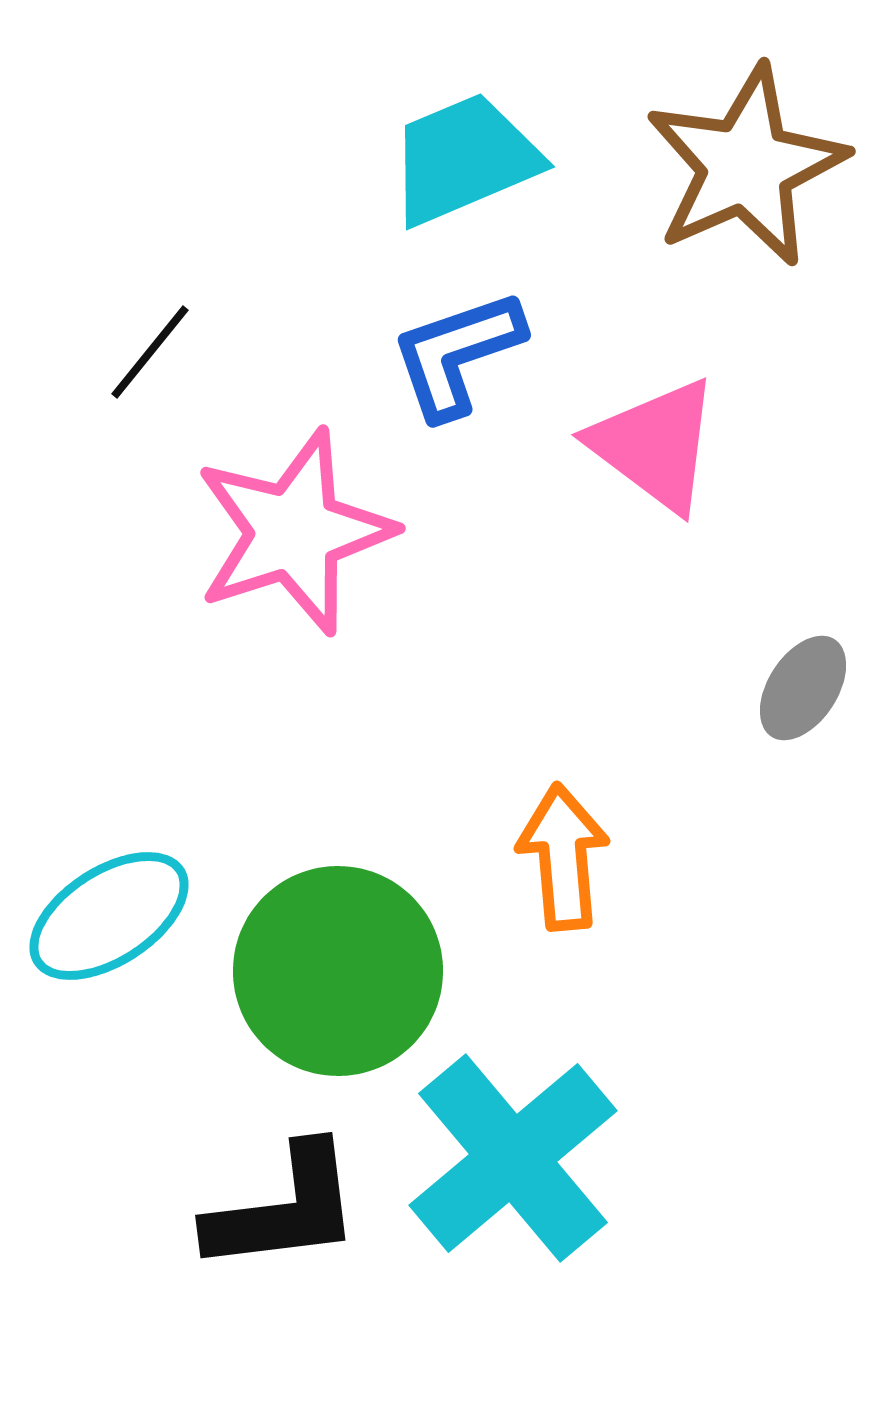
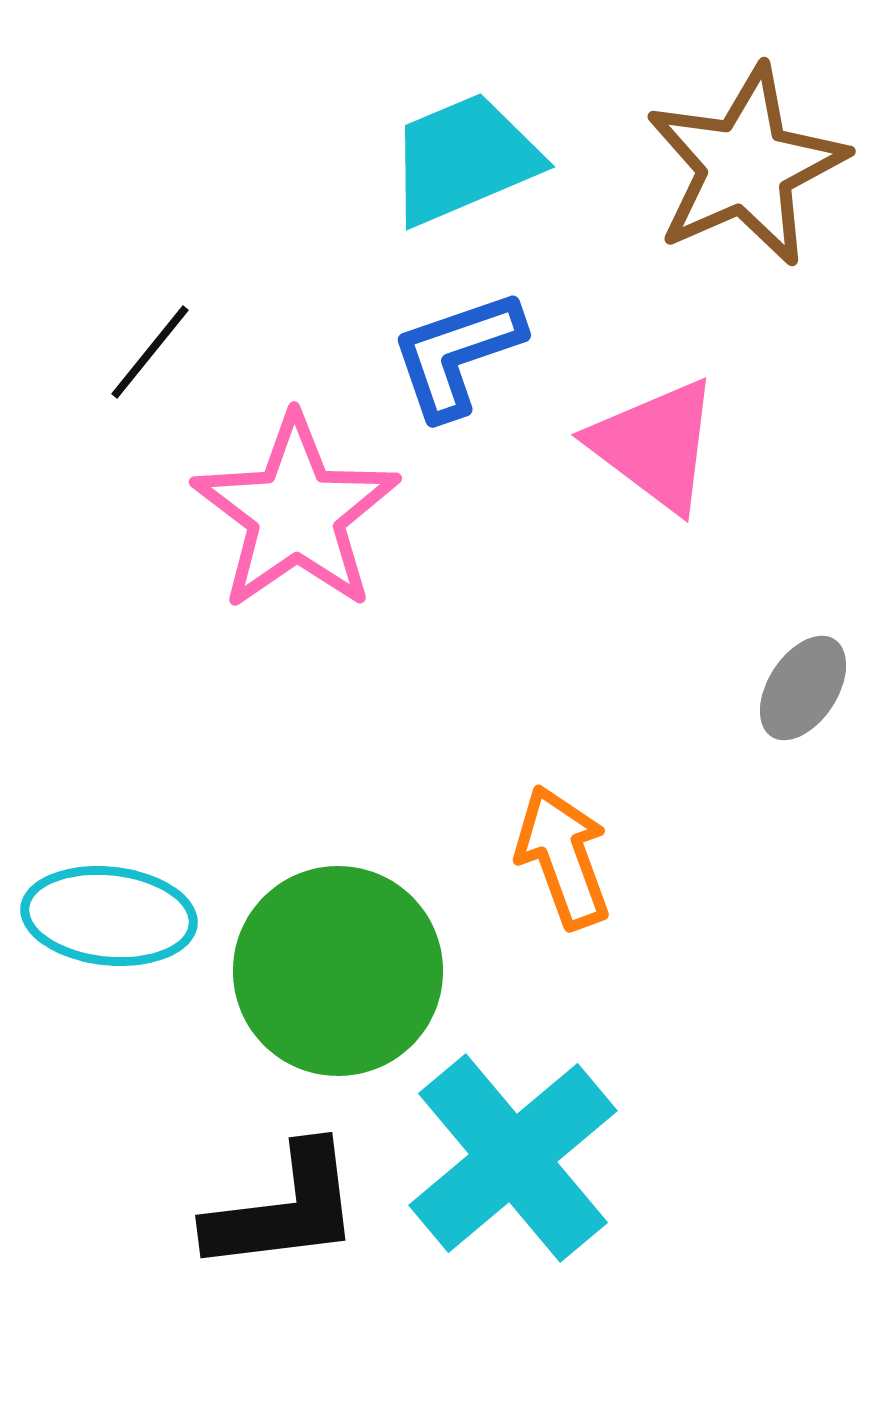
pink star: moved 2 px right, 19 px up; rotated 17 degrees counterclockwise
orange arrow: rotated 15 degrees counterclockwise
cyan ellipse: rotated 39 degrees clockwise
